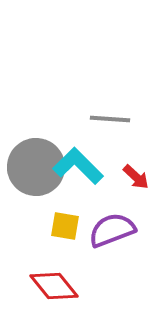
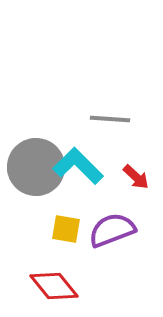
yellow square: moved 1 px right, 3 px down
